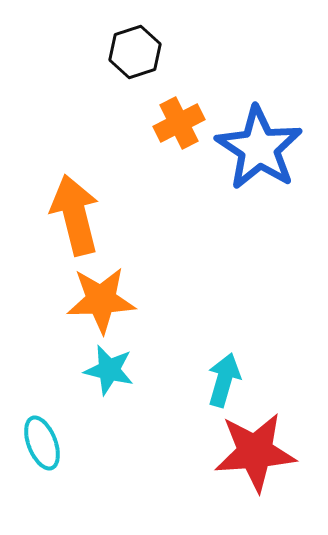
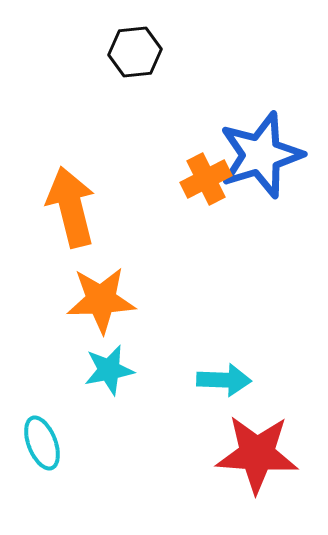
black hexagon: rotated 12 degrees clockwise
orange cross: moved 27 px right, 56 px down
blue star: moved 2 px right, 7 px down; rotated 22 degrees clockwise
orange arrow: moved 4 px left, 8 px up
cyan star: rotated 24 degrees counterclockwise
cyan arrow: rotated 76 degrees clockwise
red star: moved 2 px right, 2 px down; rotated 8 degrees clockwise
